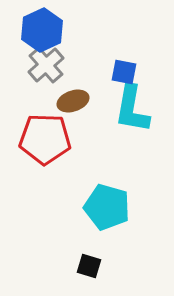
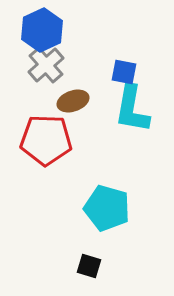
red pentagon: moved 1 px right, 1 px down
cyan pentagon: moved 1 px down
